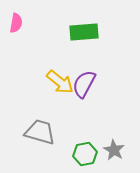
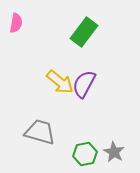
green rectangle: rotated 48 degrees counterclockwise
gray star: moved 2 px down
